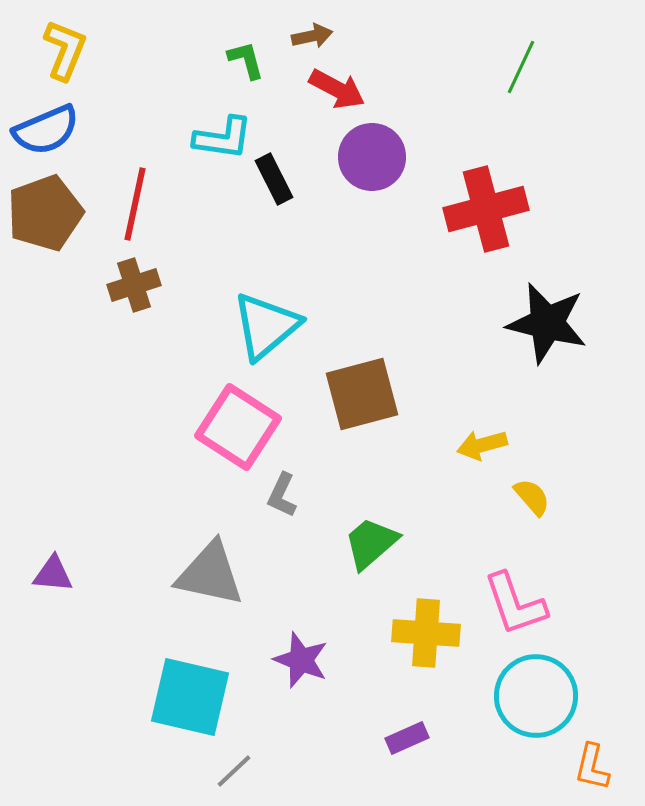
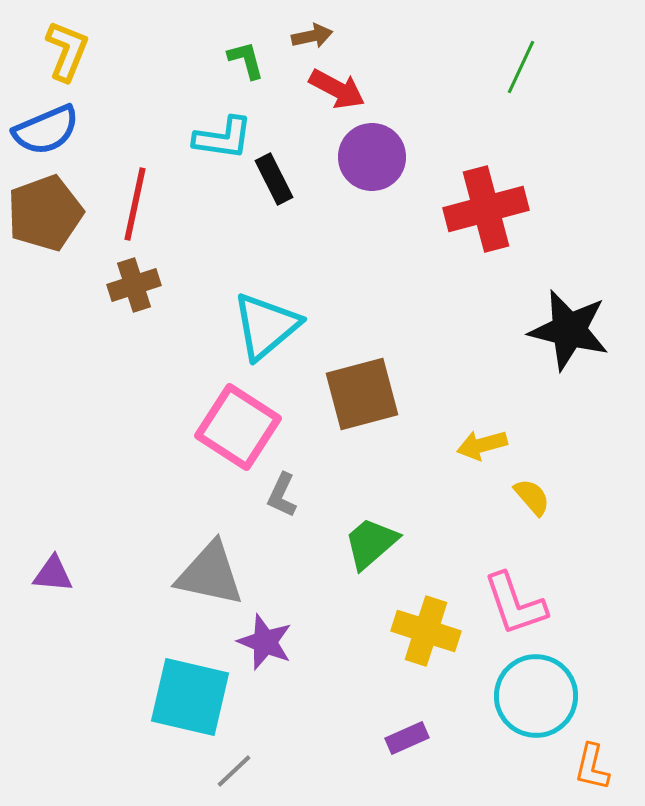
yellow L-shape: moved 2 px right, 1 px down
black star: moved 22 px right, 7 px down
yellow cross: moved 2 px up; rotated 14 degrees clockwise
purple star: moved 36 px left, 18 px up
